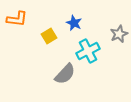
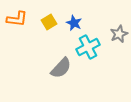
yellow square: moved 14 px up
cyan cross: moved 4 px up
gray semicircle: moved 4 px left, 6 px up
